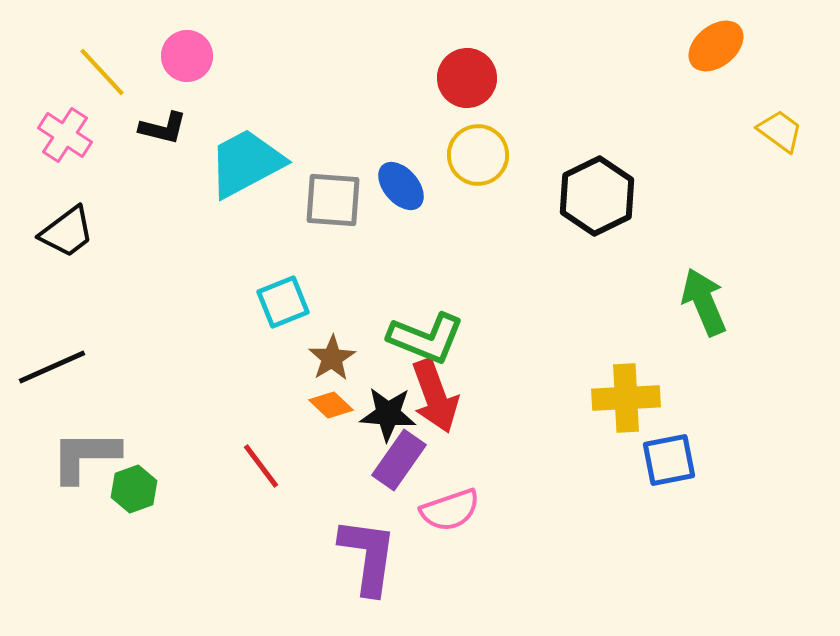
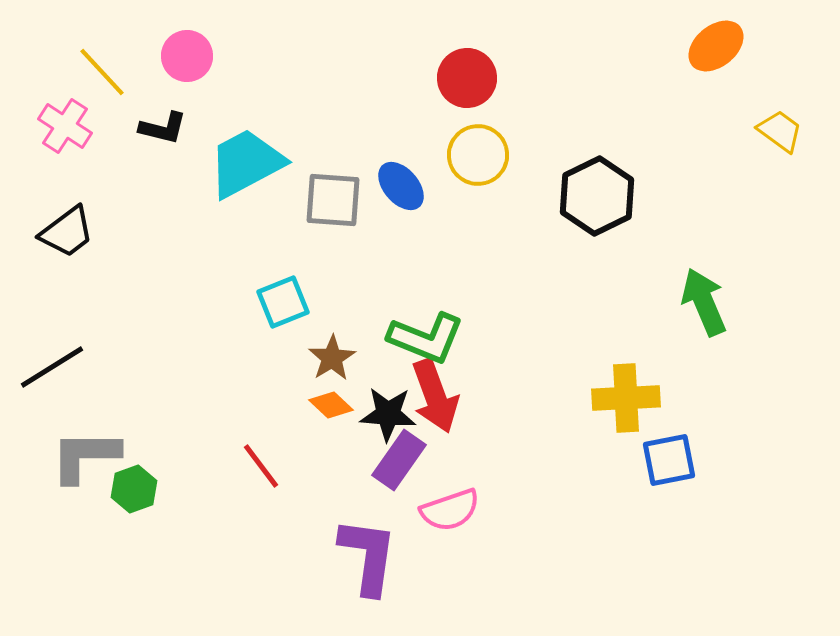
pink cross: moved 9 px up
black line: rotated 8 degrees counterclockwise
